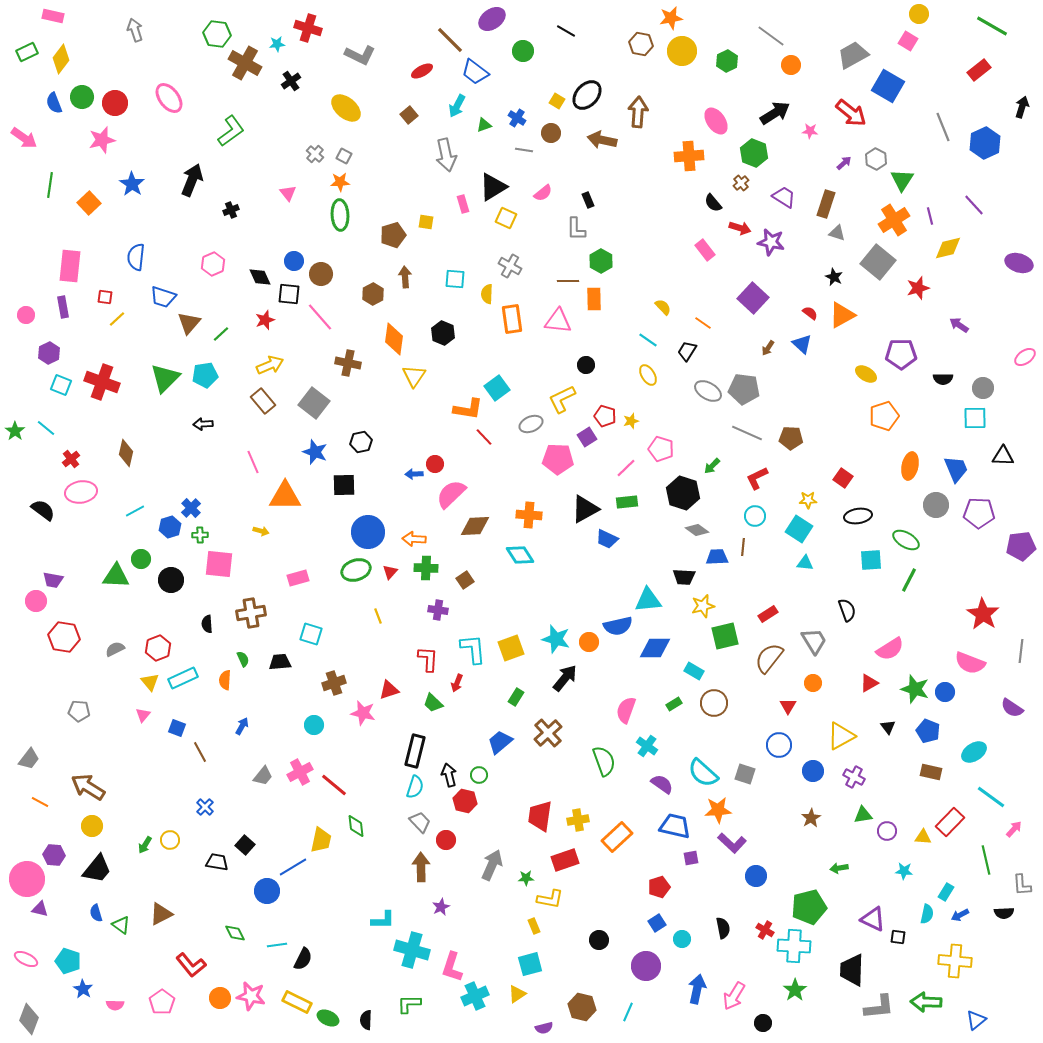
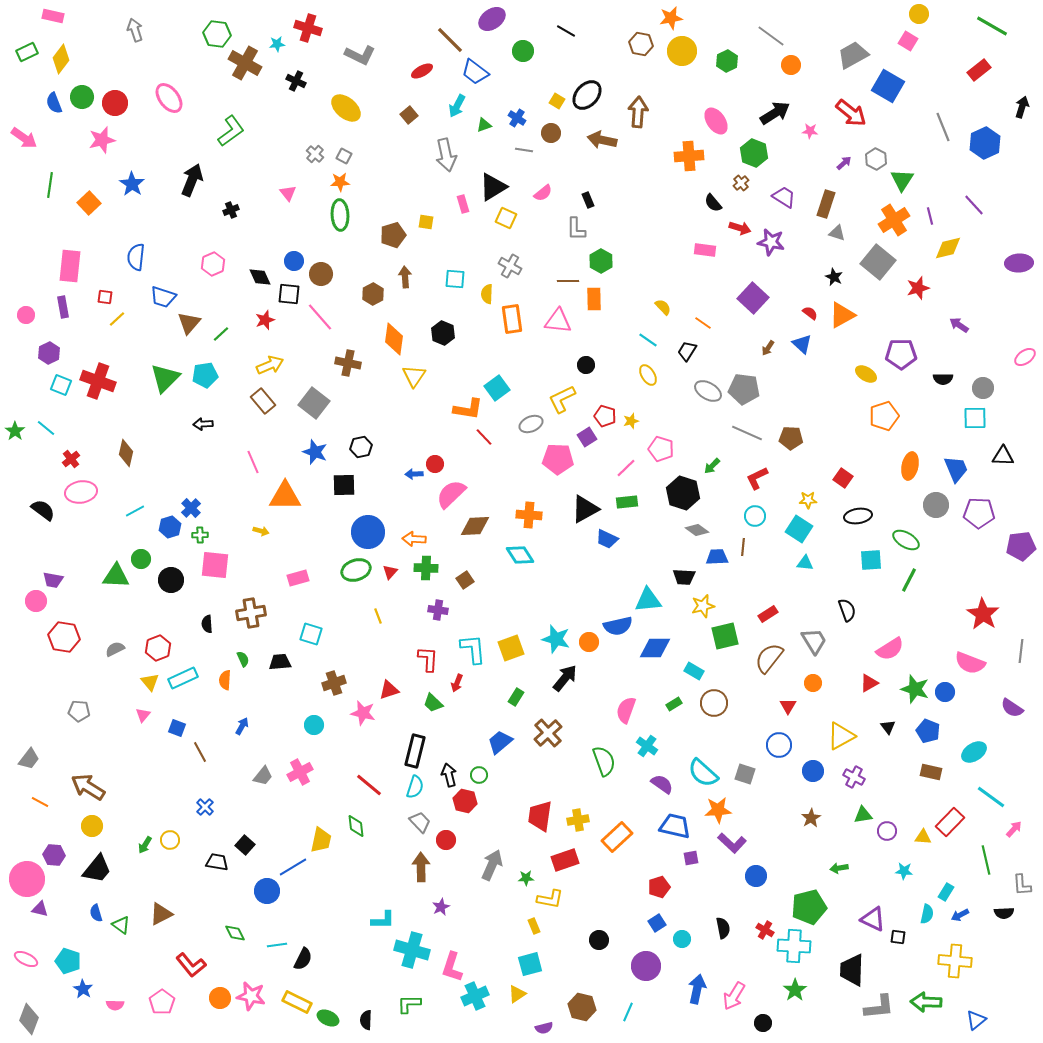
black cross at (291, 81): moved 5 px right; rotated 30 degrees counterclockwise
pink rectangle at (705, 250): rotated 45 degrees counterclockwise
purple ellipse at (1019, 263): rotated 20 degrees counterclockwise
red cross at (102, 382): moved 4 px left, 1 px up
black hexagon at (361, 442): moved 5 px down
pink square at (219, 564): moved 4 px left, 1 px down
red line at (334, 785): moved 35 px right
